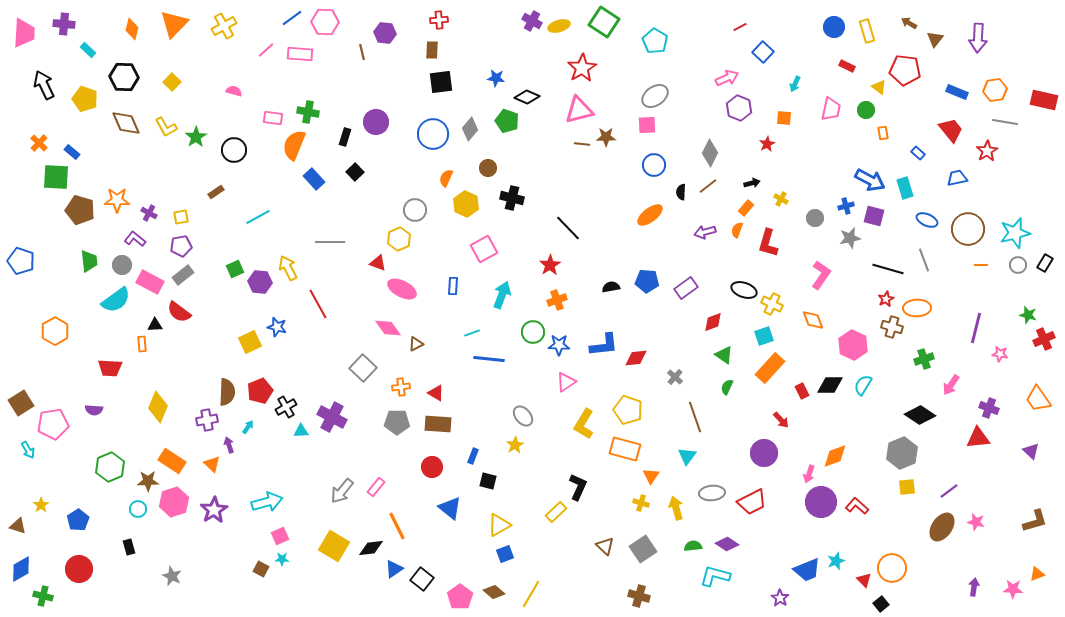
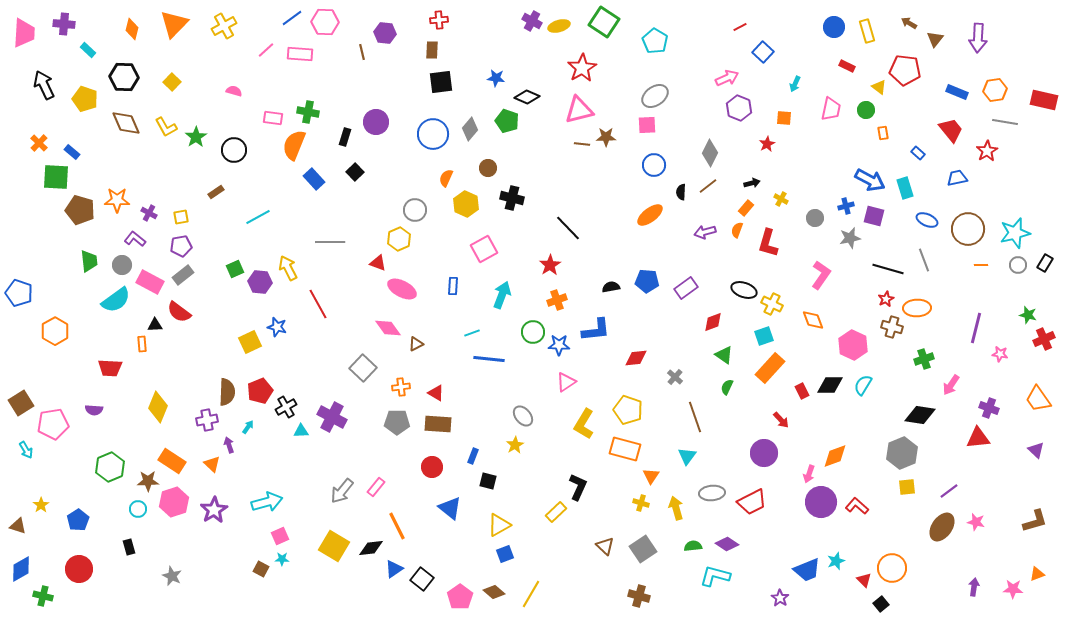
blue pentagon at (21, 261): moved 2 px left, 32 px down
blue L-shape at (604, 345): moved 8 px left, 15 px up
black diamond at (920, 415): rotated 24 degrees counterclockwise
cyan arrow at (28, 450): moved 2 px left
purple triangle at (1031, 451): moved 5 px right, 1 px up
